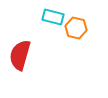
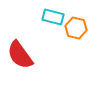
red semicircle: rotated 52 degrees counterclockwise
